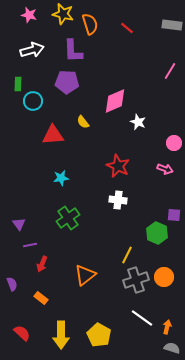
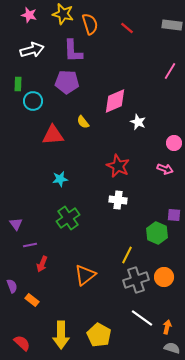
cyan star: moved 1 px left, 1 px down
purple triangle: moved 3 px left
purple semicircle: moved 2 px down
orange rectangle: moved 9 px left, 2 px down
red semicircle: moved 10 px down
